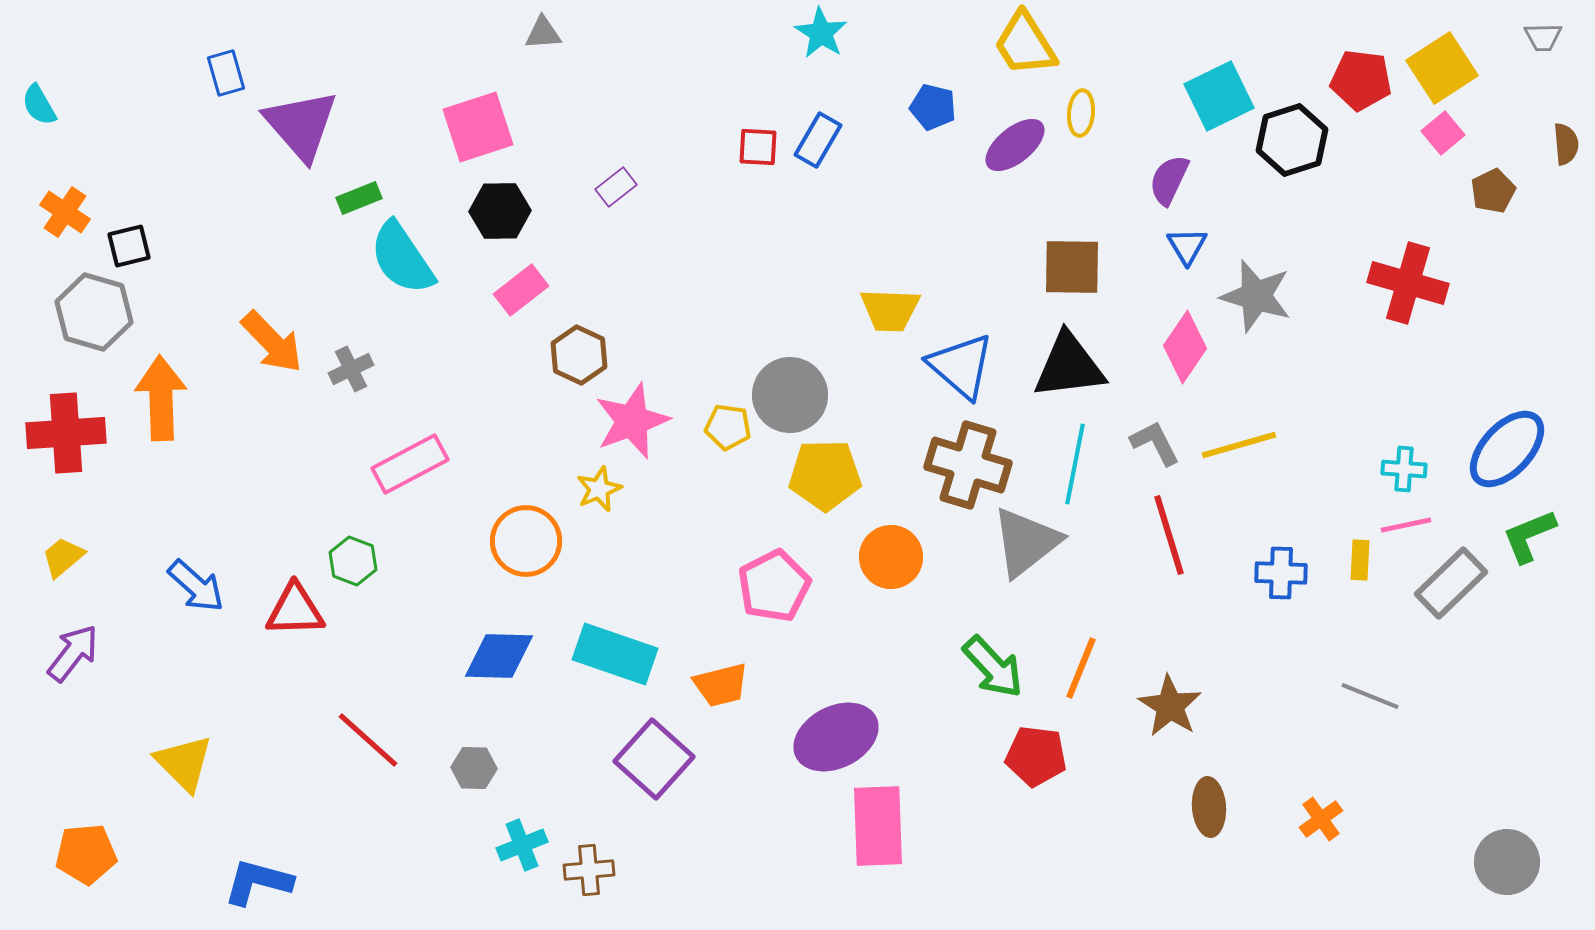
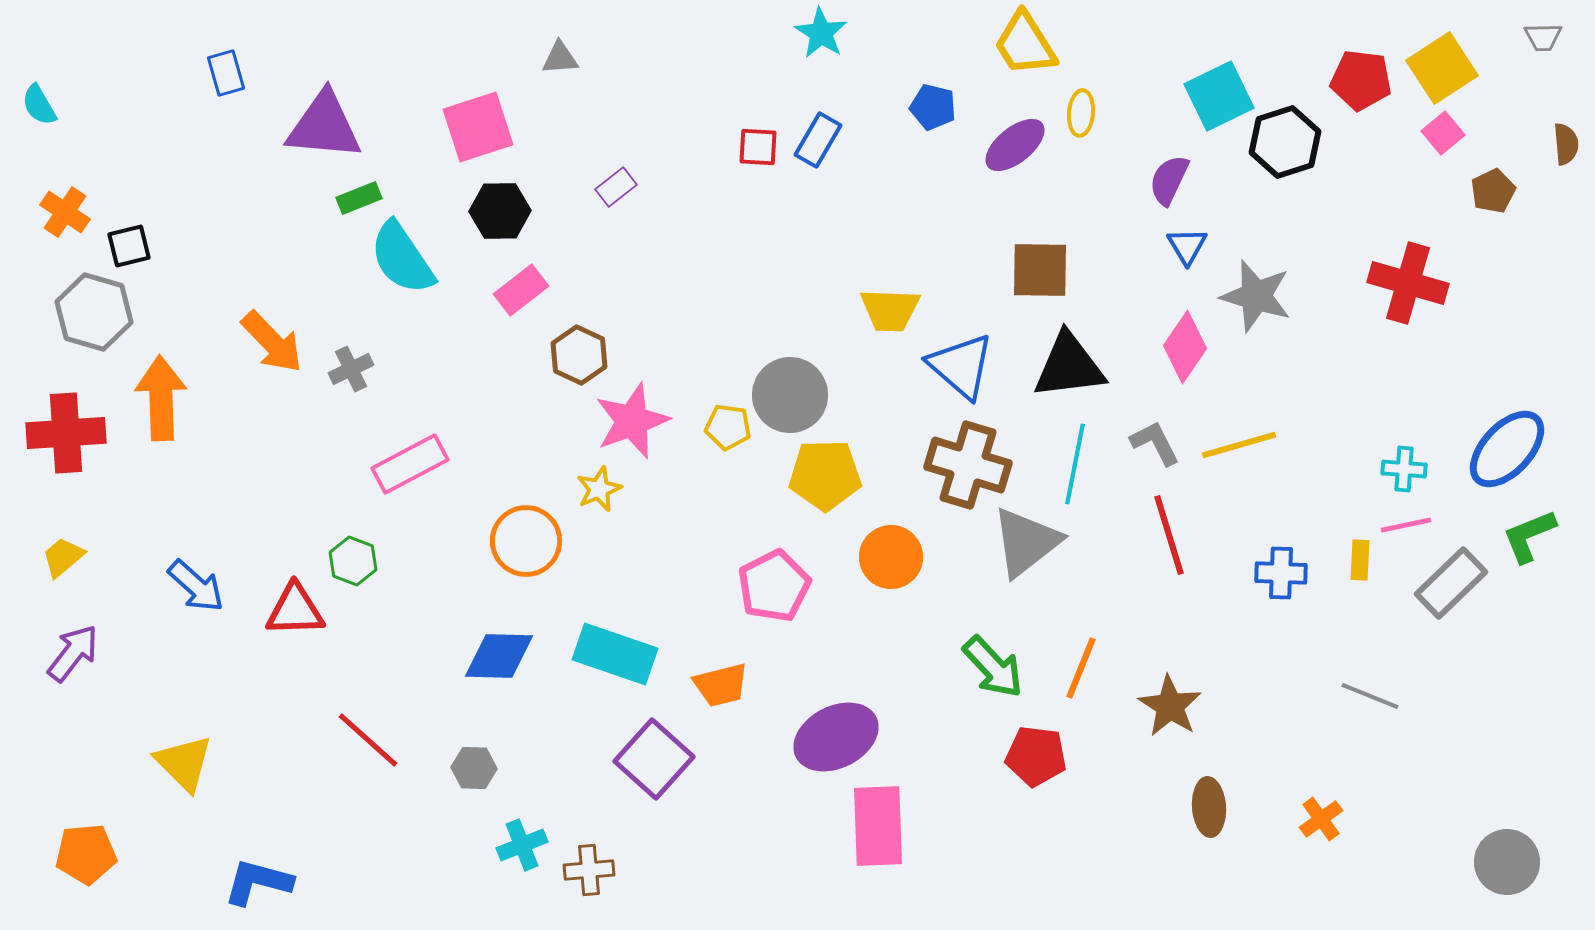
gray triangle at (543, 33): moved 17 px right, 25 px down
purple triangle at (301, 125): moved 23 px right, 1 px down; rotated 44 degrees counterclockwise
black hexagon at (1292, 140): moved 7 px left, 2 px down
brown square at (1072, 267): moved 32 px left, 3 px down
